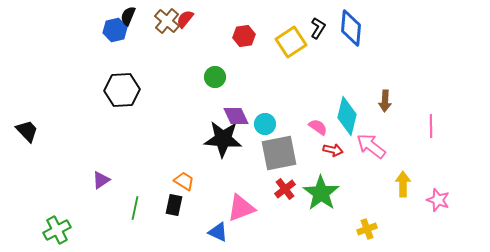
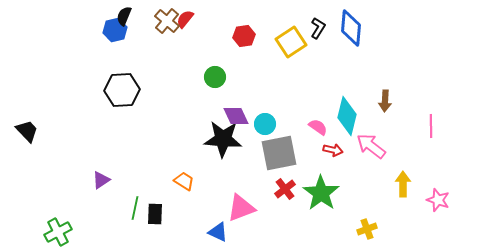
black semicircle: moved 4 px left
black rectangle: moved 19 px left, 9 px down; rotated 10 degrees counterclockwise
green cross: moved 1 px right, 2 px down
